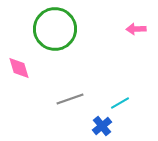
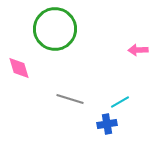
pink arrow: moved 2 px right, 21 px down
gray line: rotated 36 degrees clockwise
cyan line: moved 1 px up
blue cross: moved 5 px right, 2 px up; rotated 30 degrees clockwise
